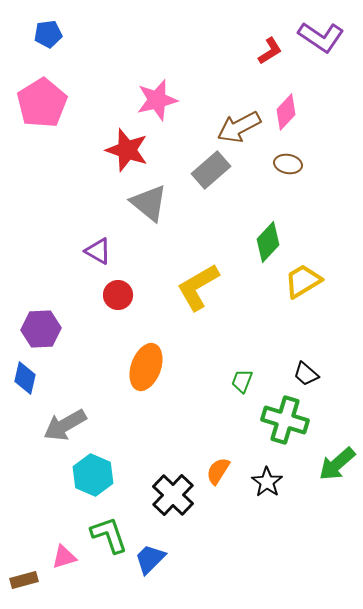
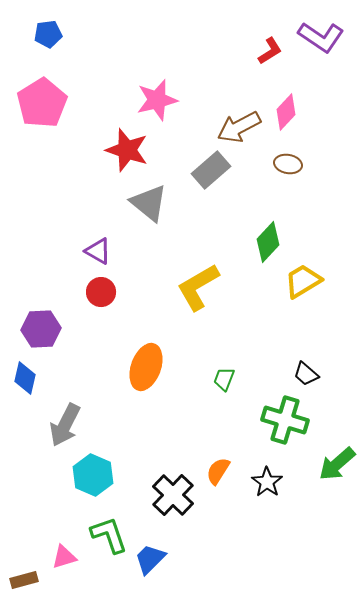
red circle: moved 17 px left, 3 px up
green trapezoid: moved 18 px left, 2 px up
gray arrow: rotated 33 degrees counterclockwise
